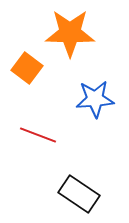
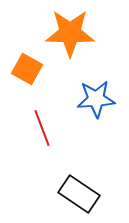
orange square: moved 1 px down; rotated 8 degrees counterclockwise
blue star: moved 1 px right
red line: moved 4 px right, 7 px up; rotated 48 degrees clockwise
